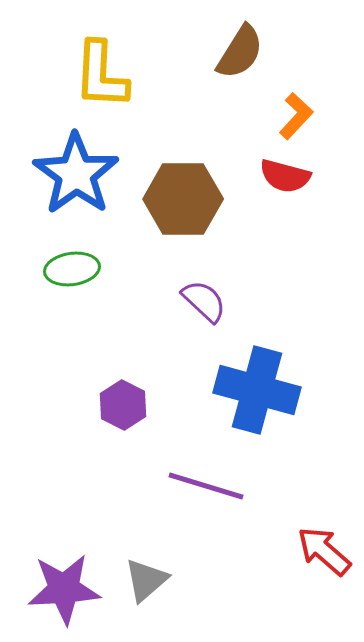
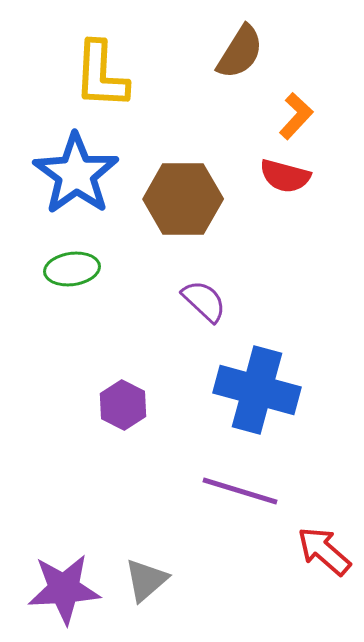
purple line: moved 34 px right, 5 px down
